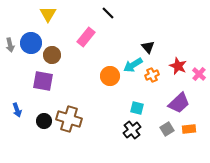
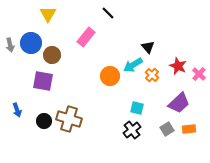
orange cross: rotated 24 degrees counterclockwise
